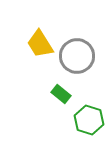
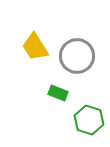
yellow trapezoid: moved 5 px left, 3 px down
green rectangle: moved 3 px left, 1 px up; rotated 18 degrees counterclockwise
